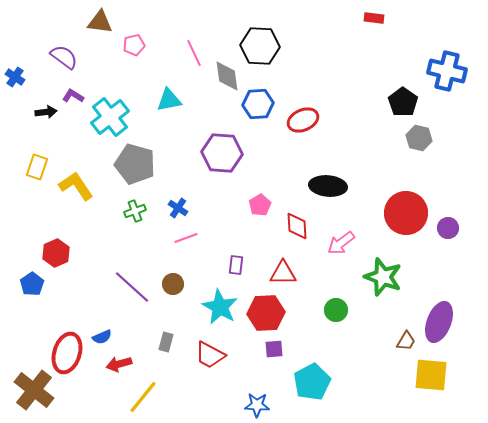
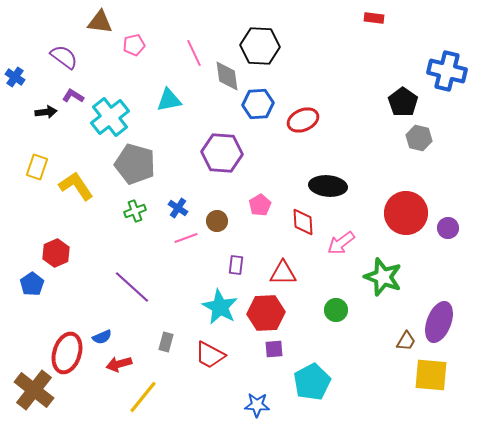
red diamond at (297, 226): moved 6 px right, 4 px up
brown circle at (173, 284): moved 44 px right, 63 px up
